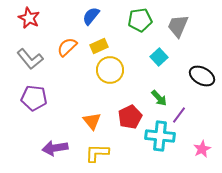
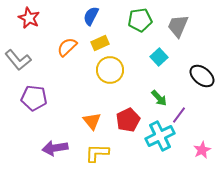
blue semicircle: rotated 12 degrees counterclockwise
yellow rectangle: moved 1 px right, 3 px up
gray L-shape: moved 12 px left, 1 px down
black ellipse: rotated 10 degrees clockwise
red pentagon: moved 2 px left, 3 px down
cyan cross: rotated 32 degrees counterclockwise
pink star: moved 1 px down
